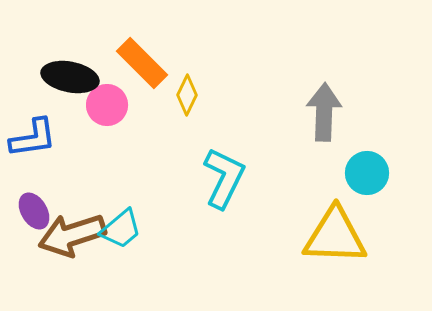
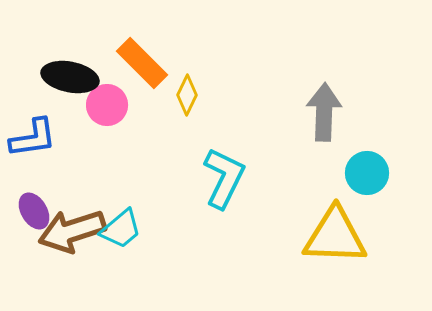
brown arrow: moved 4 px up
